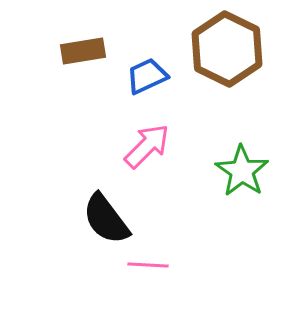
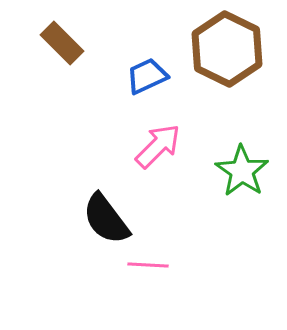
brown rectangle: moved 21 px left, 8 px up; rotated 54 degrees clockwise
pink arrow: moved 11 px right
